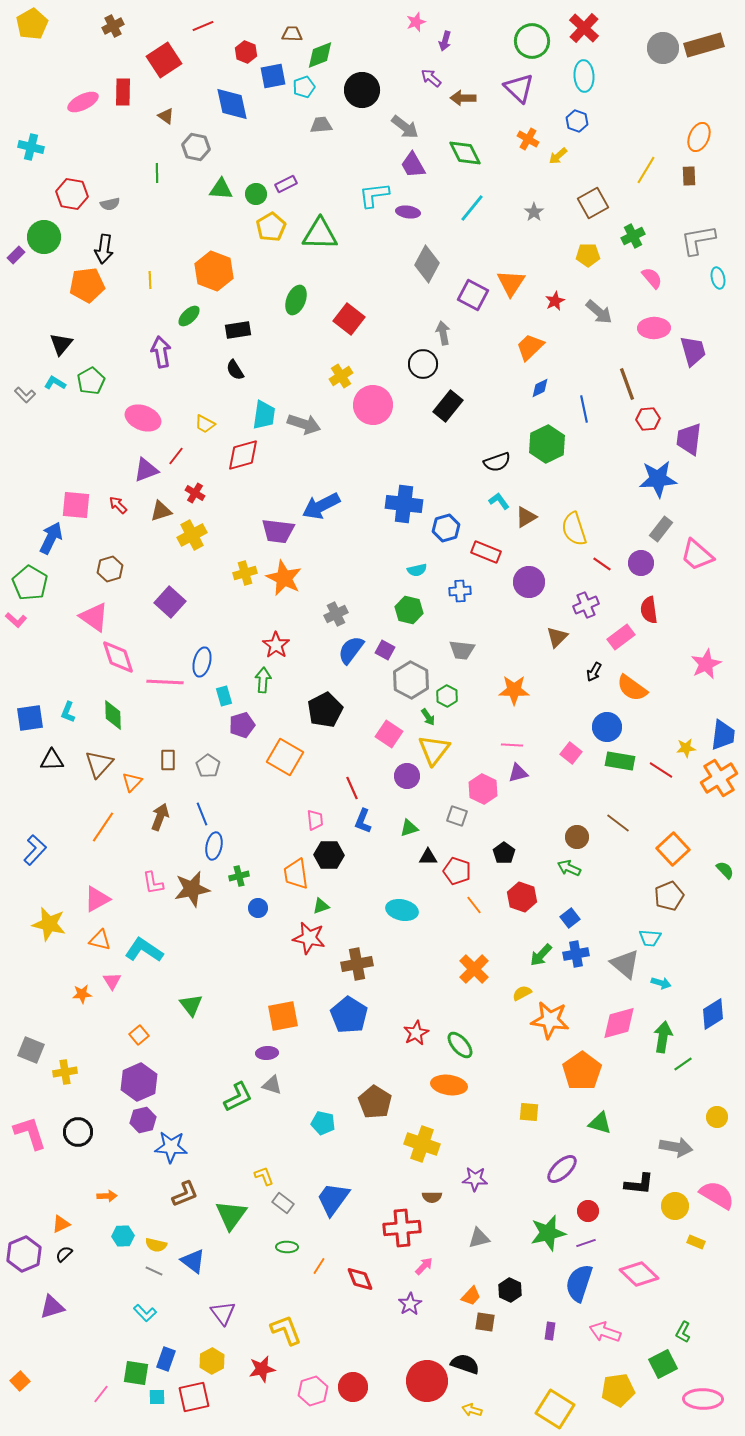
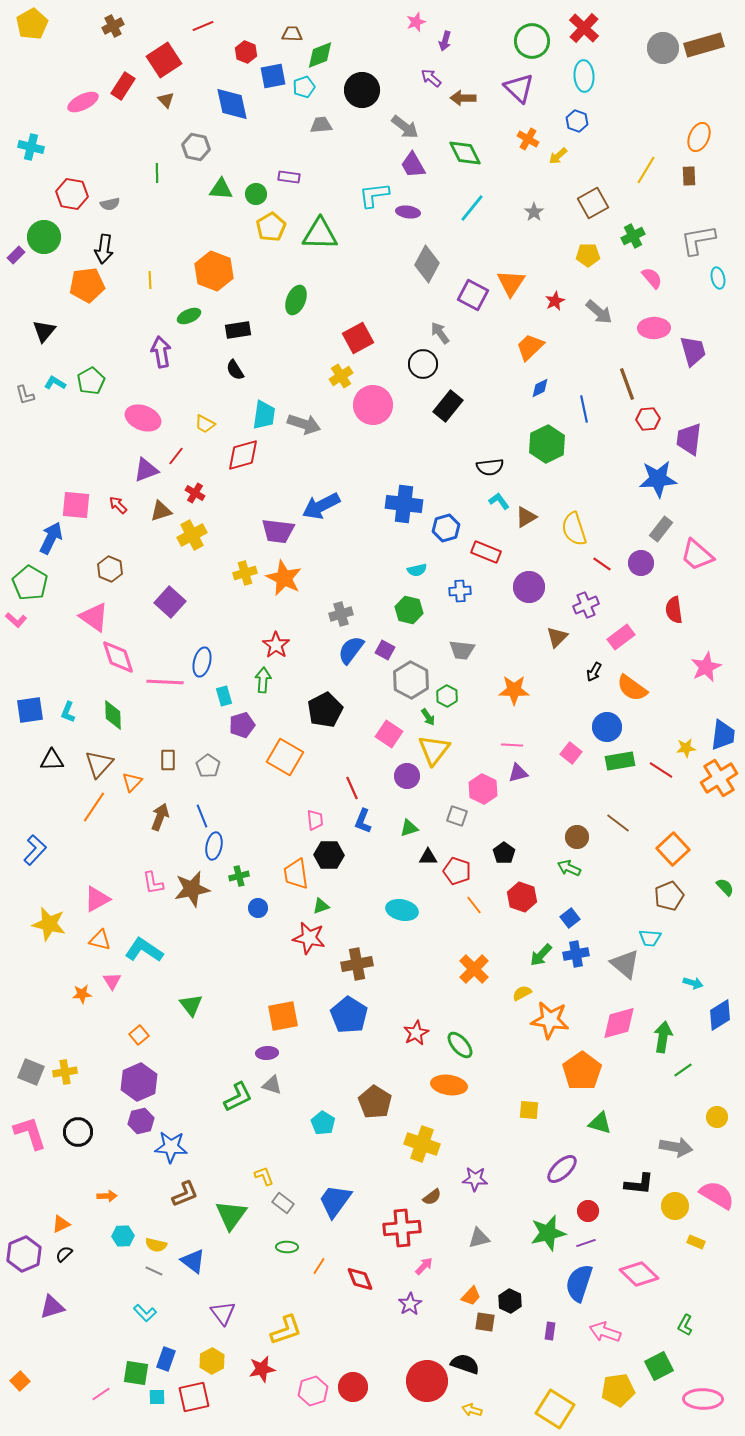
red rectangle at (123, 92): moved 6 px up; rotated 32 degrees clockwise
brown triangle at (166, 116): moved 16 px up; rotated 12 degrees clockwise
purple rectangle at (286, 184): moved 3 px right, 7 px up; rotated 35 degrees clockwise
green ellipse at (189, 316): rotated 20 degrees clockwise
red square at (349, 319): moved 9 px right, 19 px down; rotated 24 degrees clockwise
gray arrow at (443, 333): moved 3 px left; rotated 25 degrees counterclockwise
black triangle at (61, 344): moved 17 px left, 13 px up
gray L-shape at (25, 395): rotated 30 degrees clockwise
black semicircle at (497, 462): moved 7 px left, 5 px down; rotated 12 degrees clockwise
brown hexagon at (110, 569): rotated 20 degrees counterclockwise
purple circle at (529, 582): moved 5 px down
red semicircle at (649, 610): moved 25 px right
gray cross at (336, 614): moved 5 px right; rotated 10 degrees clockwise
pink star at (706, 664): moved 3 px down
blue square at (30, 718): moved 8 px up
green rectangle at (620, 761): rotated 20 degrees counterclockwise
blue line at (202, 814): moved 2 px down
orange line at (103, 827): moved 9 px left, 20 px up
green semicircle at (725, 870): moved 17 px down
cyan arrow at (661, 983): moved 32 px right
blue diamond at (713, 1014): moved 7 px right, 1 px down
gray square at (31, 1050): moved 22 px down
green line at (683, 1064): moved 6 px down
yellow square at (529, 1112): moved 2 px up
purple hexagon at (143, 1120): moved 2 px left, 1 px down
cyan pentagon at (323, 1123): rotated 20 degrees clockwise
brown semicircle at (432, 1197): rotated 36 degrees counterclockwise
blue trapezoid at (333, 1199): moved 2 px right, 2 px down
black hexagon at (510, 1290): moved 11 px down
yellow L-shape at (286, 1330): rotated 92 degrees clockwise
green L-shape at (683, 1332): moved 2 px right, 7 px up
green square at (663, 1364): moved 4 px left, 2 px down
pink line at (101, 1394): rotated 18 degrees clockwise
